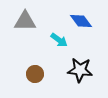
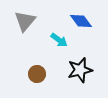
gray triangle: rotated 50 degrees counterclockwise
black star: rotated 20 degrees counterclockwise
brown circle: moved 2 px right
